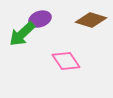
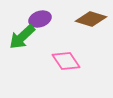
brown diamond: moved 1 px up
green arrow: moved 3 px down
